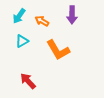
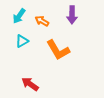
red arrow: moved 2 px right, 3 px down; rotated 12 degrees counterclockwise
